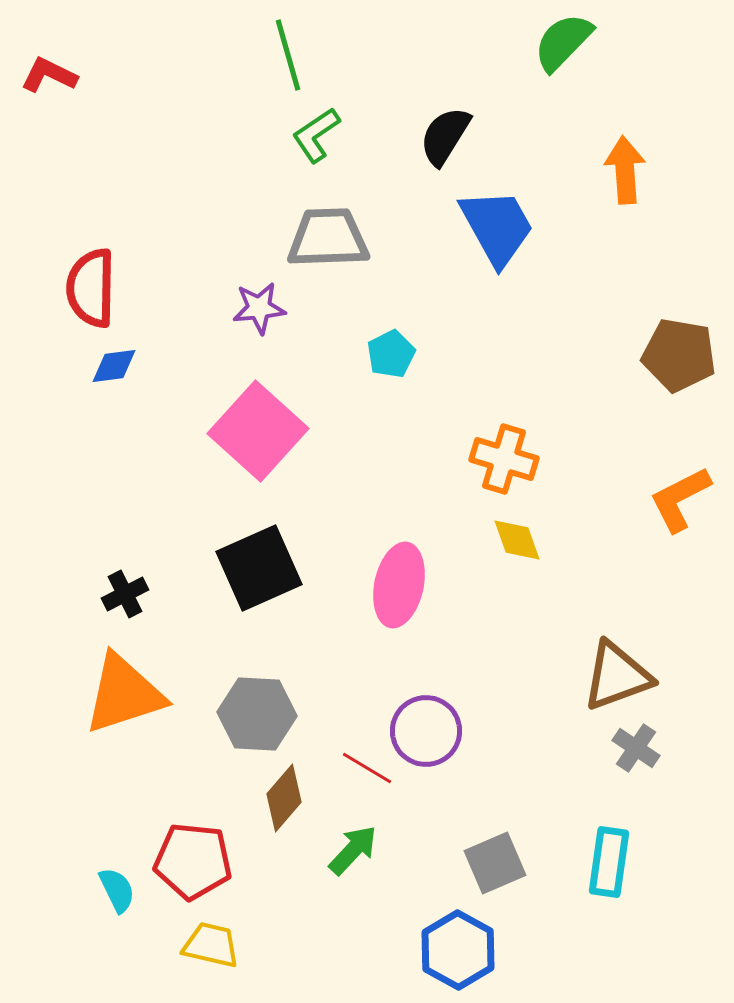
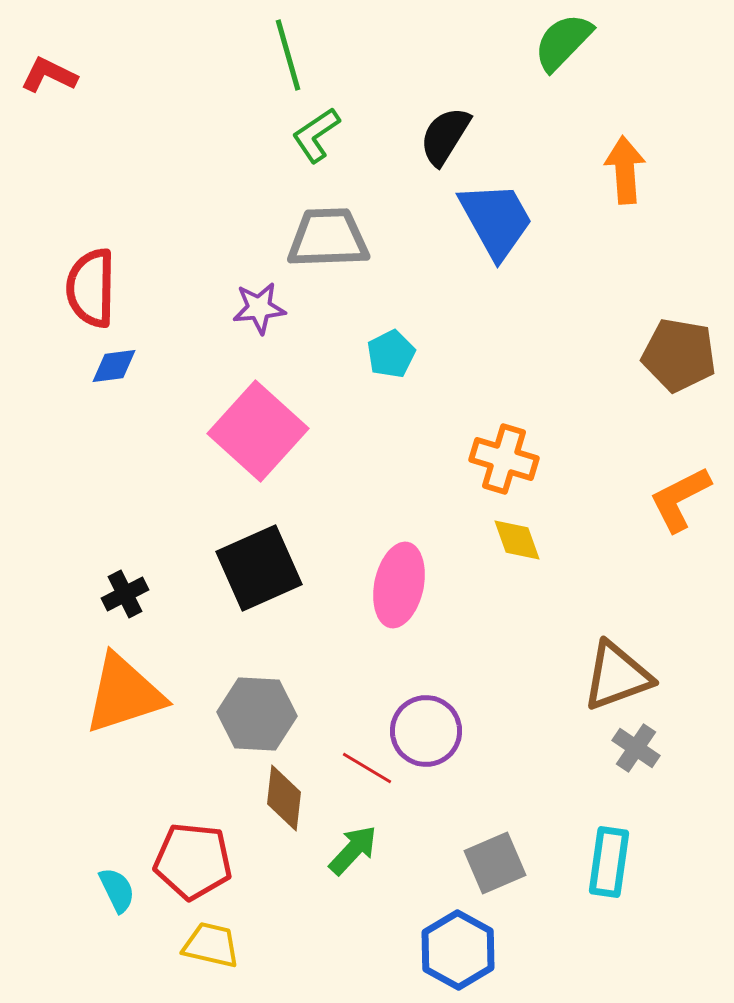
blue trapezoid: moved 1 px left, 7 px up
brown diamond: rotated 34 degrees counterclockwise
